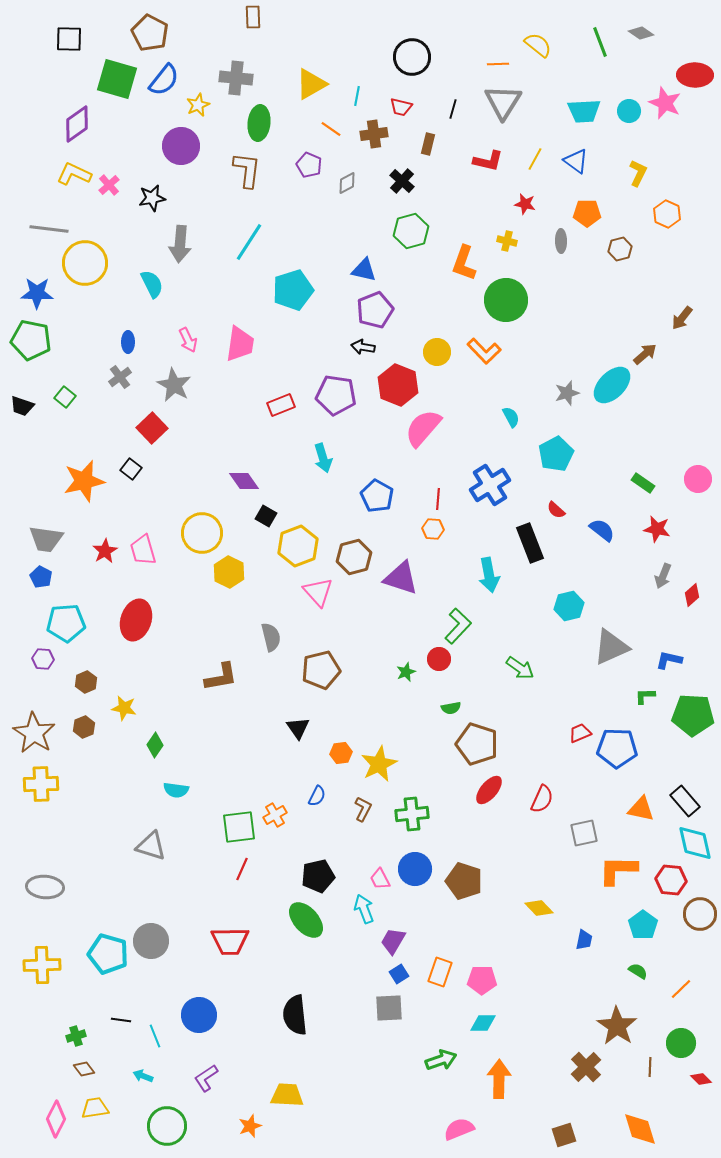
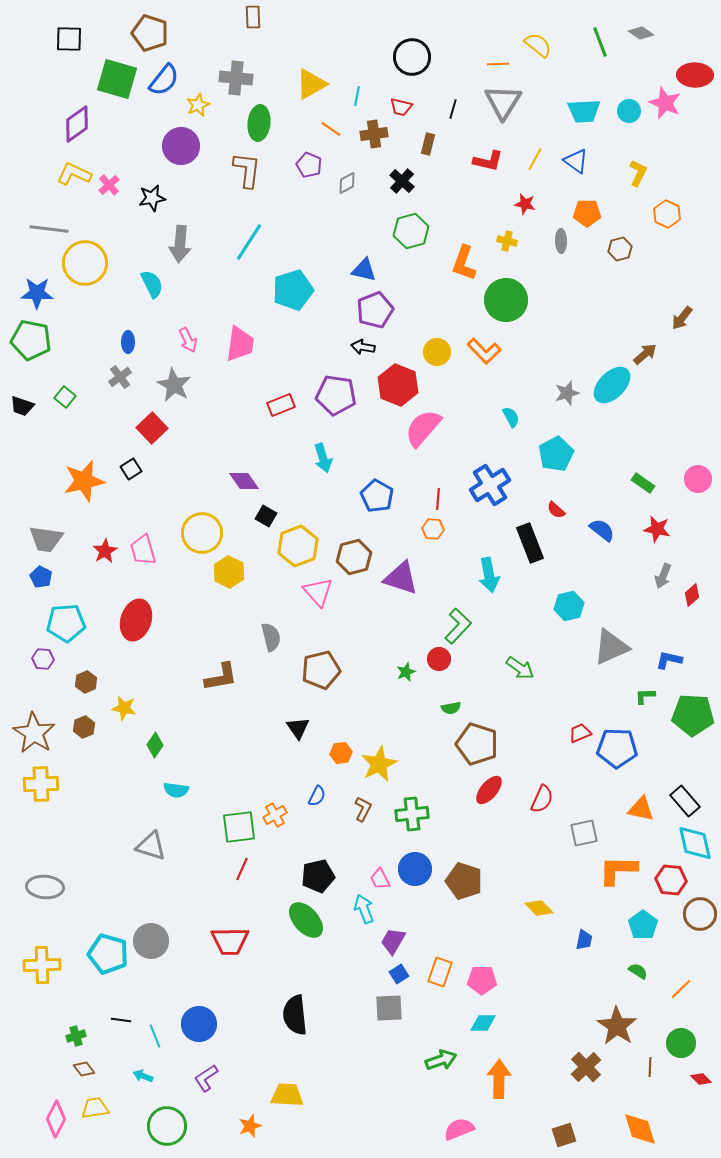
brown pentagon at (150, 33): rotated 9 degrees counterclockwise
black square at (131, 469): rotated 20 degrees clockwise
blue circle at (199, 1015): moved 9 px down
